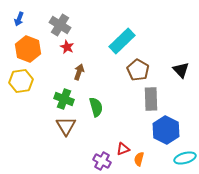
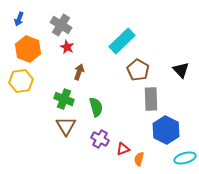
gray cross: moved 1 px right
purple cross: moved 2 px left, 22 px up
